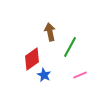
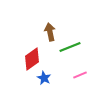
green line: rotated 40 degrees clockwise
blue star: moved 3 px down
